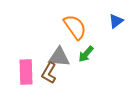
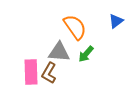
gray triangle: moved 5 px up
pink rectangle: moved 5 px right
